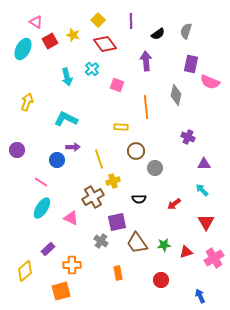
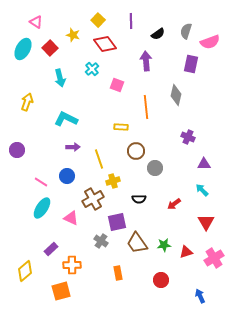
red square at (50, 41): moved 7 px down; rotated 14 degrees counterclockwise
cyan arrow at (67, 77): moved 7 px left, 1 px down
pink semicircle at (210, 82): moved 40 px up; rotated 42 degrees counterclockwise
blue circle at (57, 160): moved 10 px right, 16 px down
brown cross at (93, 197): moved 2 px down
purple rectangle at (48, 249): moved 3 px right
